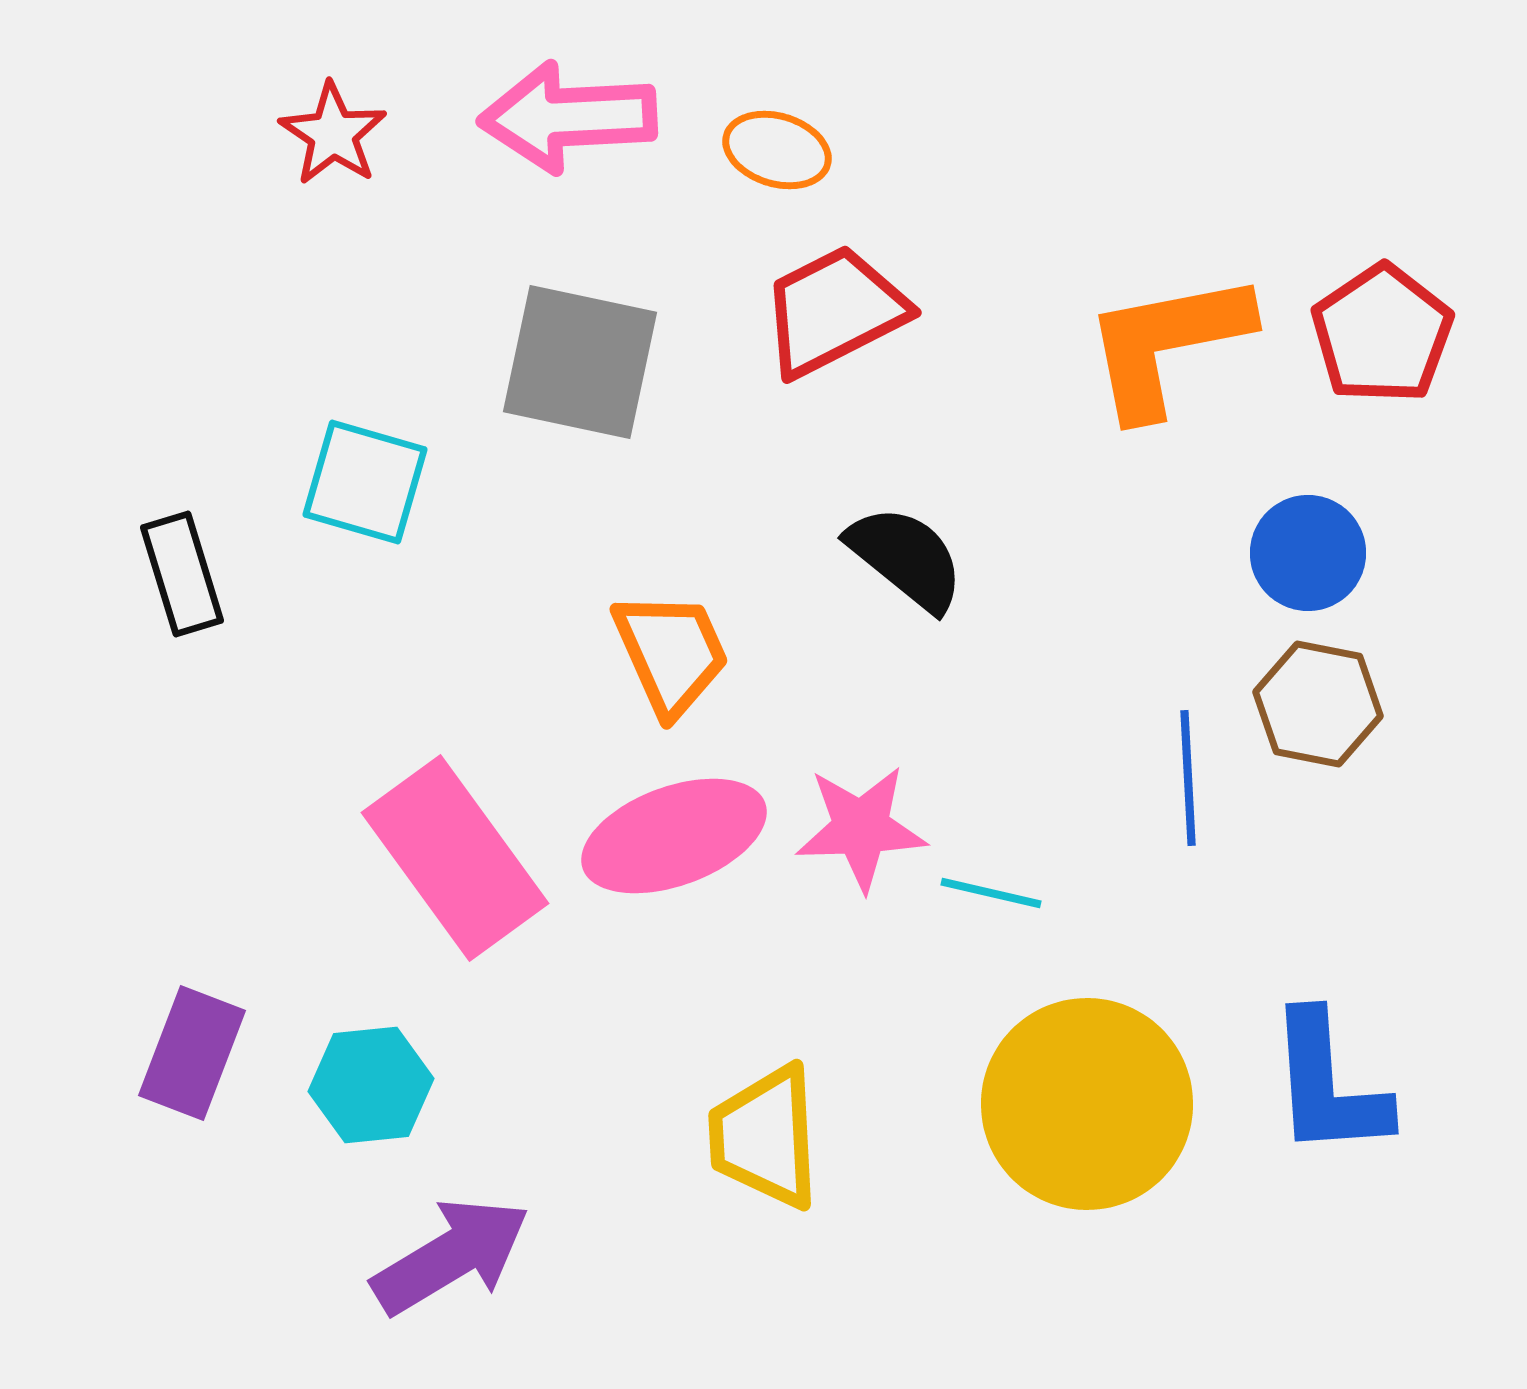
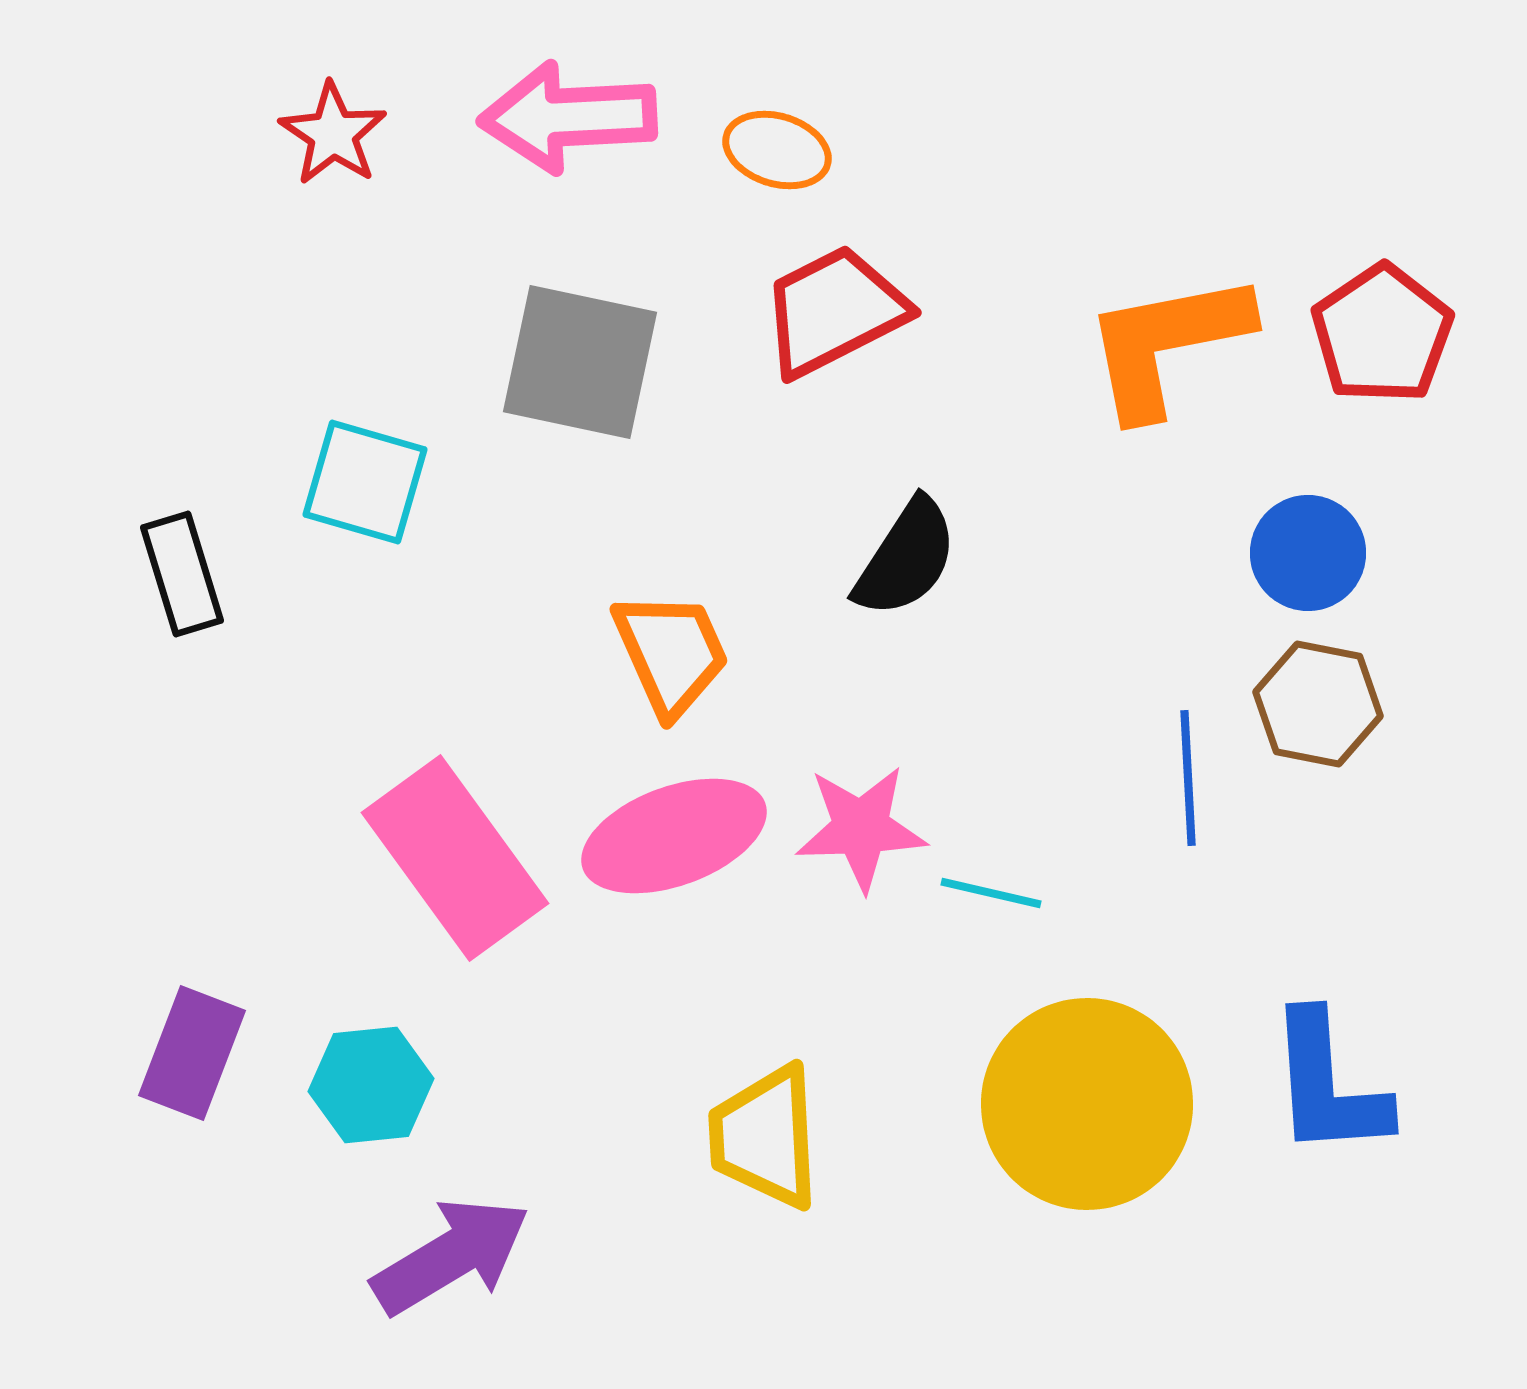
black semicircle: rotated 84 degrees clockwise
